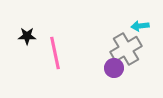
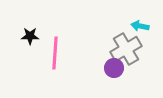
cyan arrow: rotated 18 degrees clockwise
black star: moved 3 px right
pink line: rotated 16 degrees clockwise
